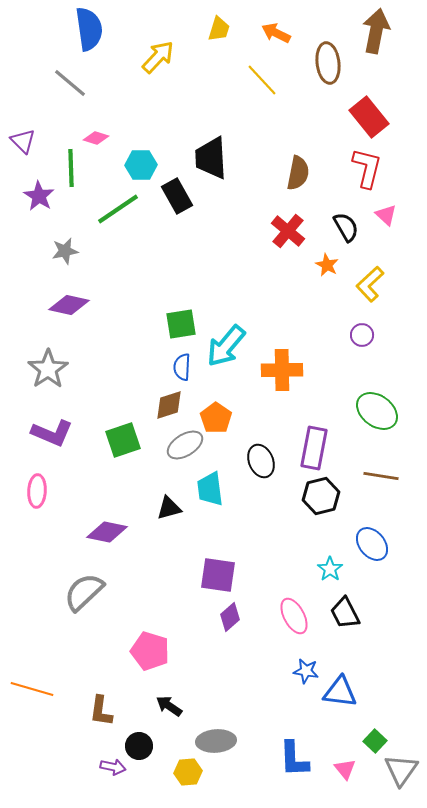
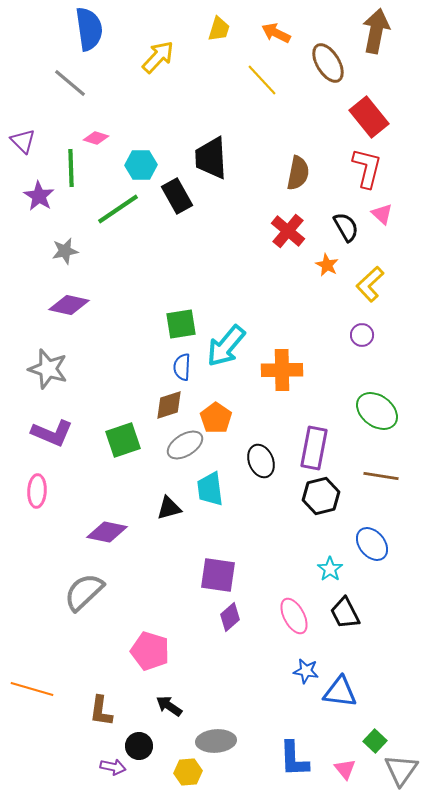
brown ellipse at (328, 63): rotated 24 degrees counterclockwise
pink triangle at (386, 215): moved 4 px left, 1 px up
gray star at (48, 369): rotated 21 degrees counterclockwise
